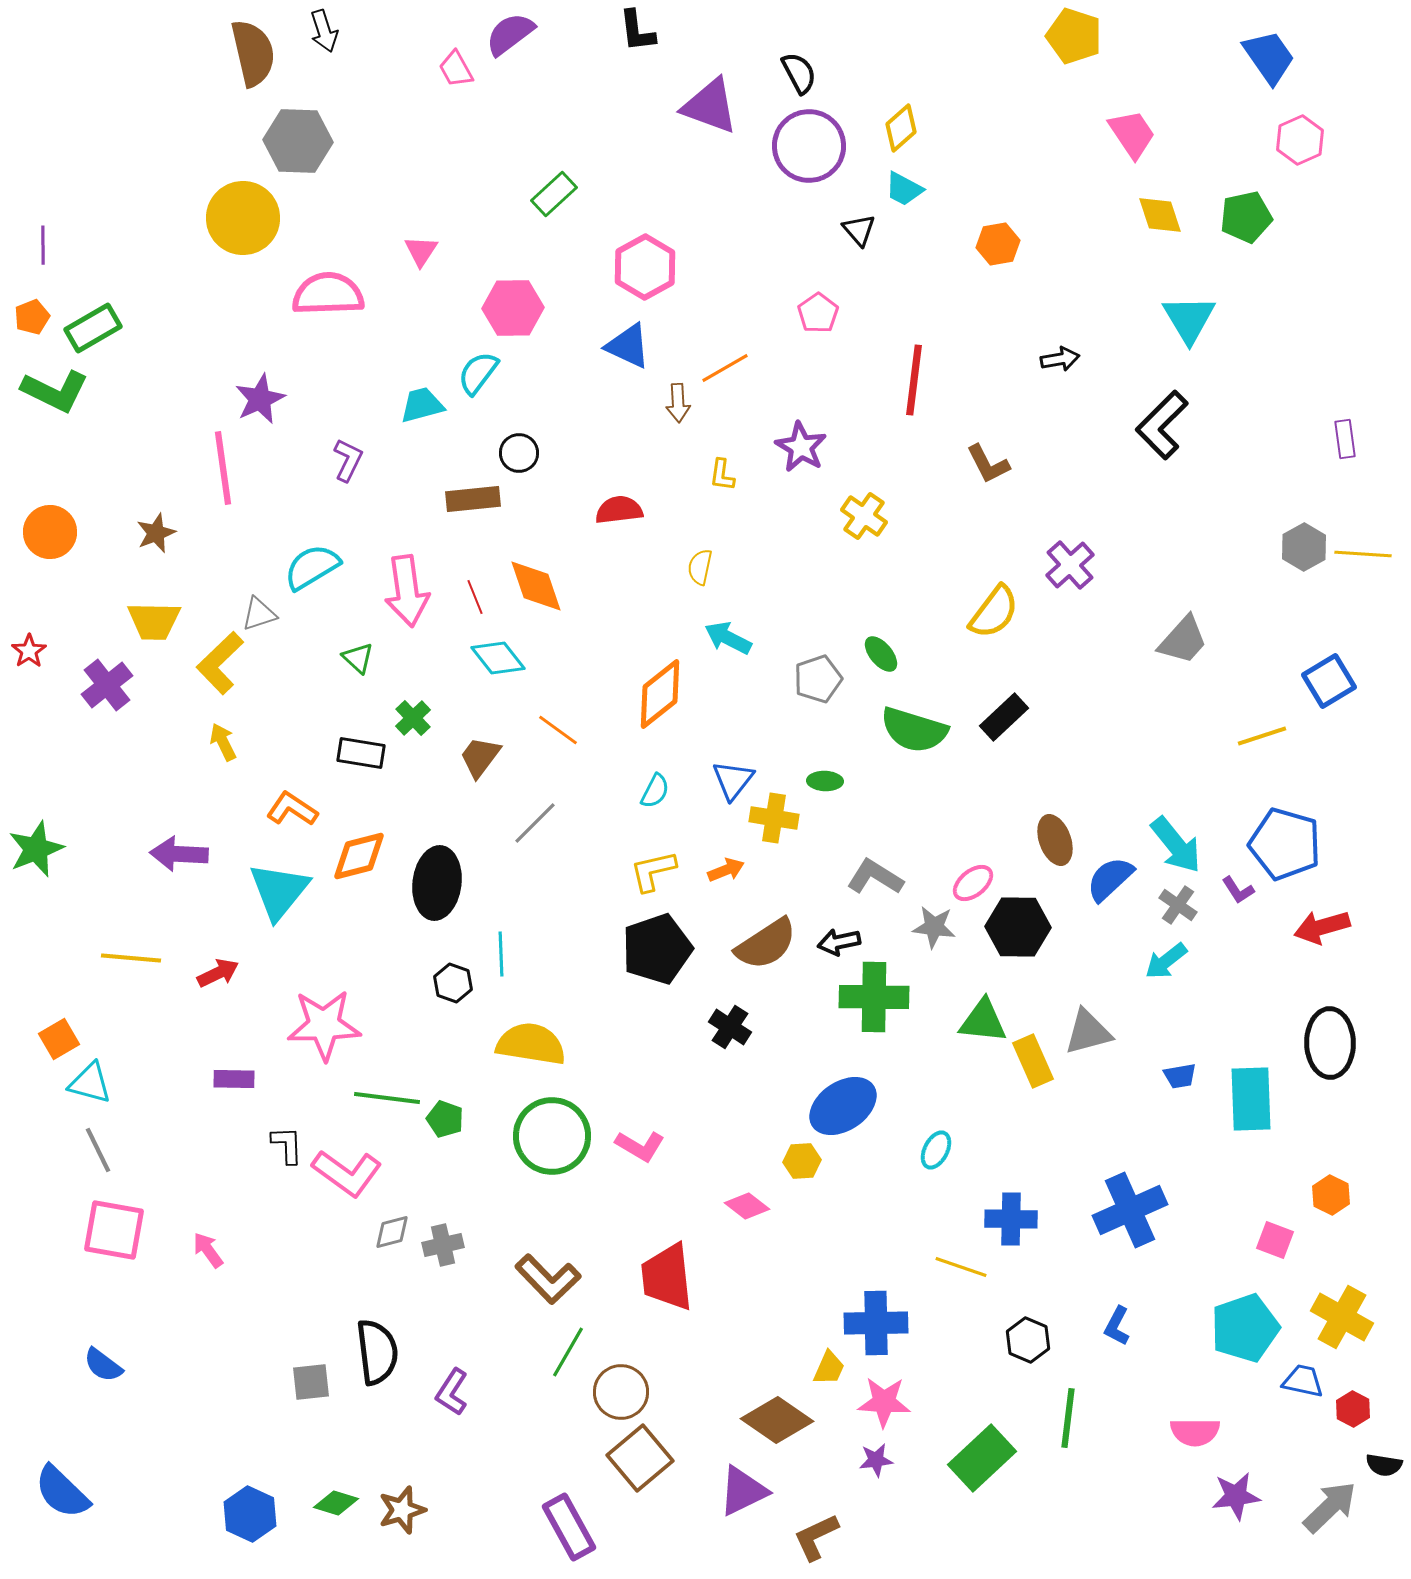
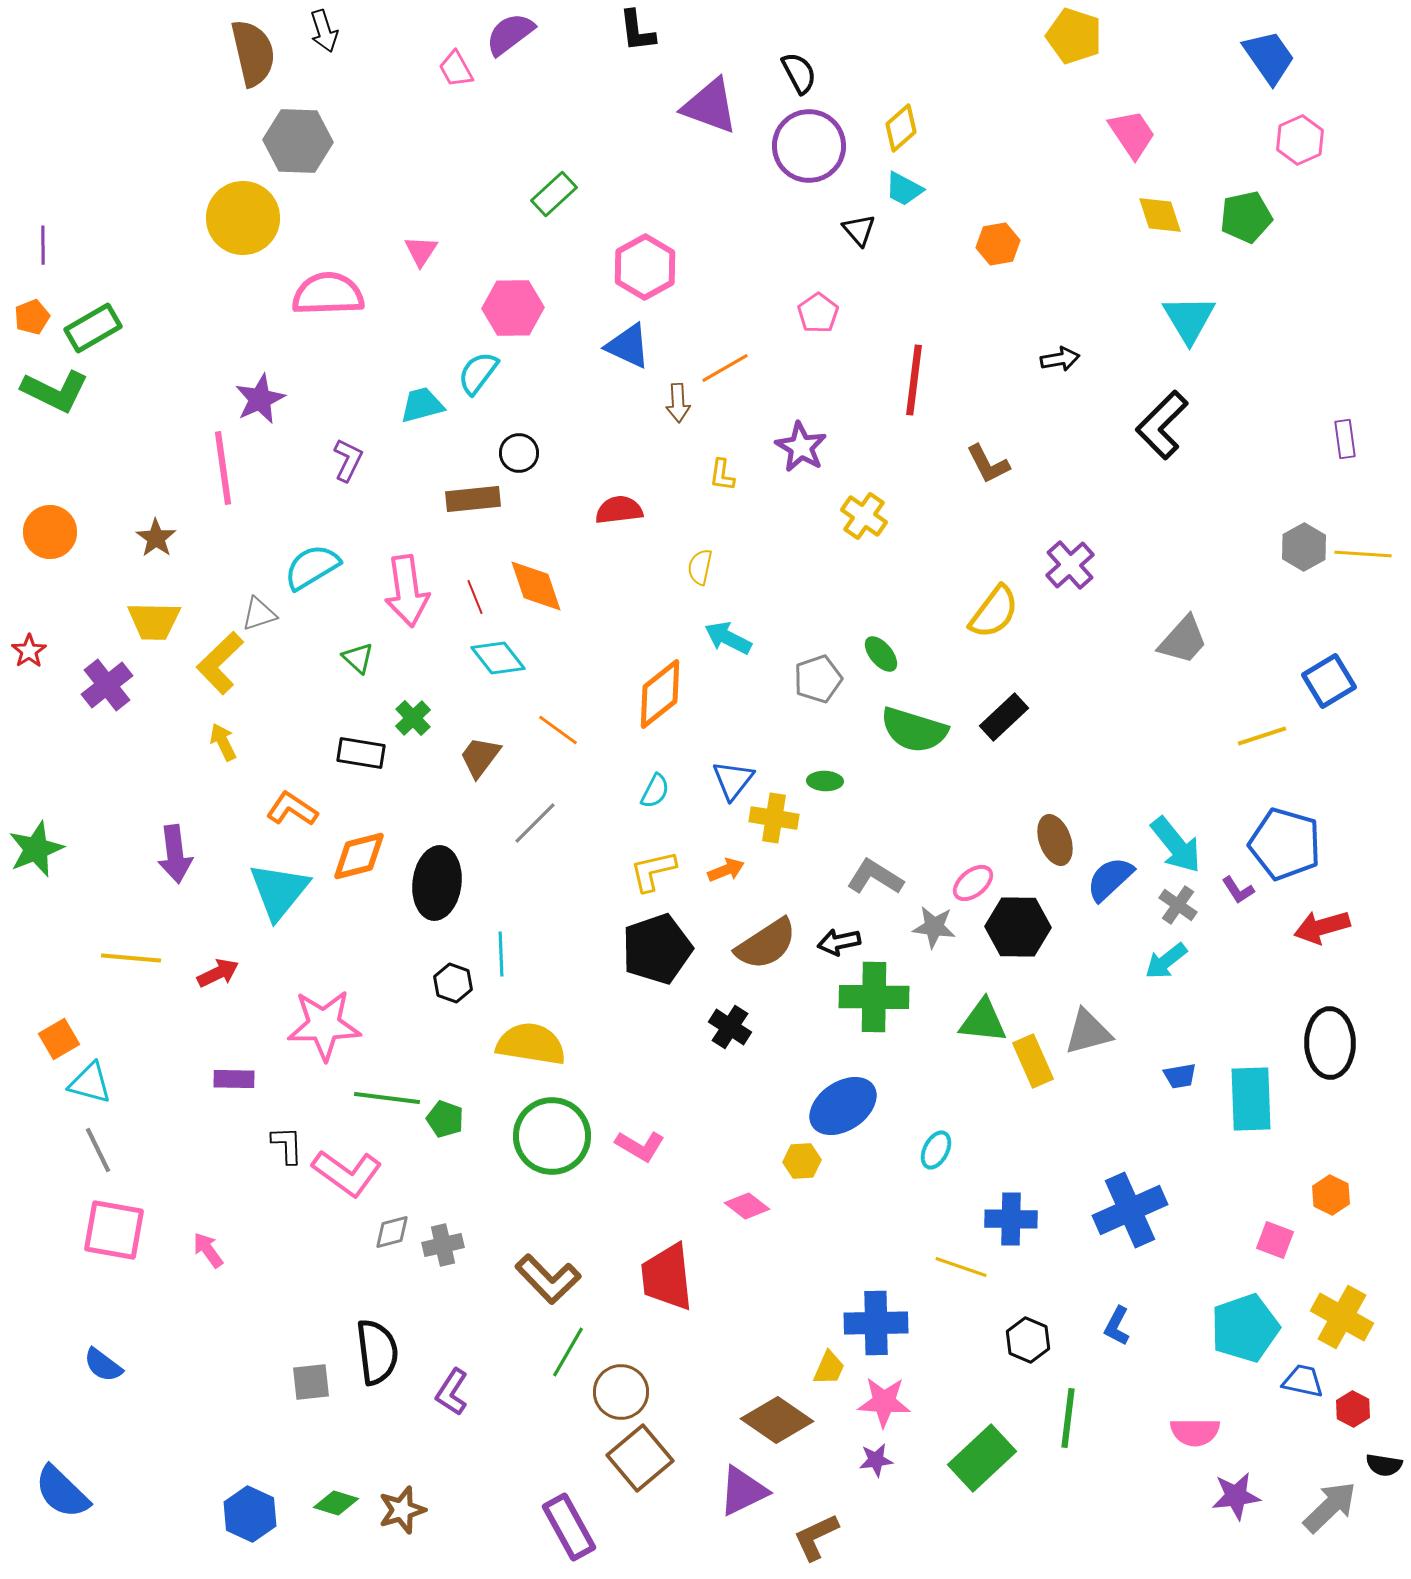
brown star at (156, 533): moved 5 px down; rotated 15 degrees counterclockwise
purple arrow at (179, 854): moved 4 px left; rotated 100 degrees counterclockwise
